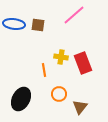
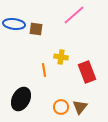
brown square: moved 2 px left, 4 px down
red rectangle: moved 4 px right, 9 px down
orange circle: moved 2 px right, 13 px down
